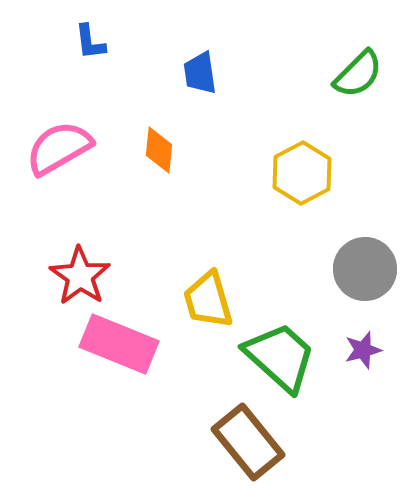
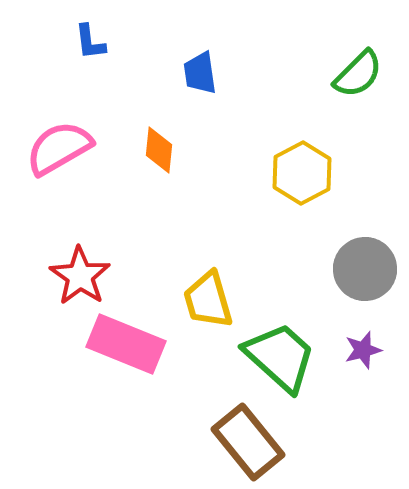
pink rectangle: moved 7 px right
